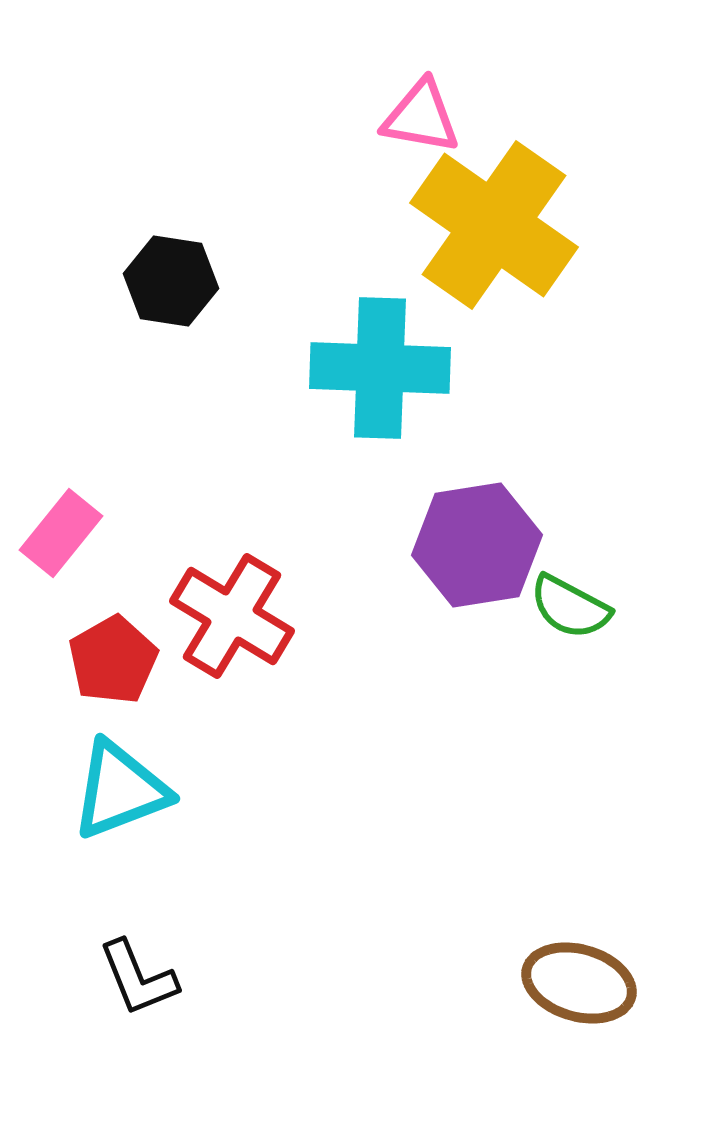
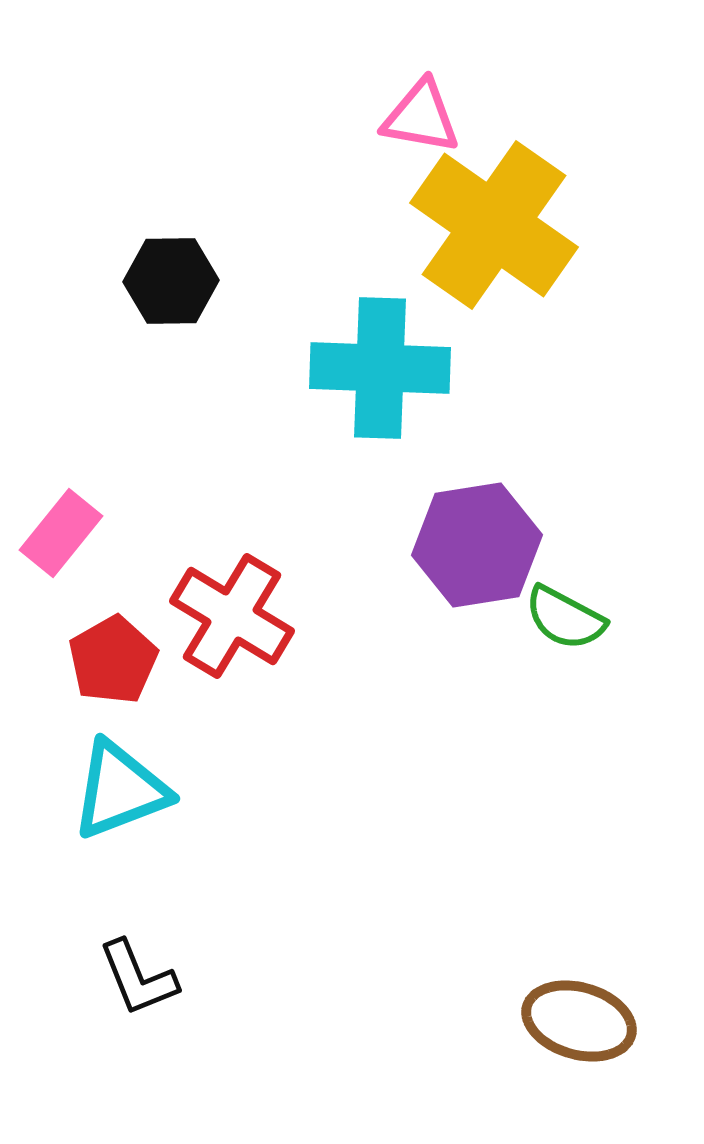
black hexagon: rotated 10 degrees counterclockwise
green semicircle: moved 5 px left, 11 px down
brown ellipse: moved 38 px down
